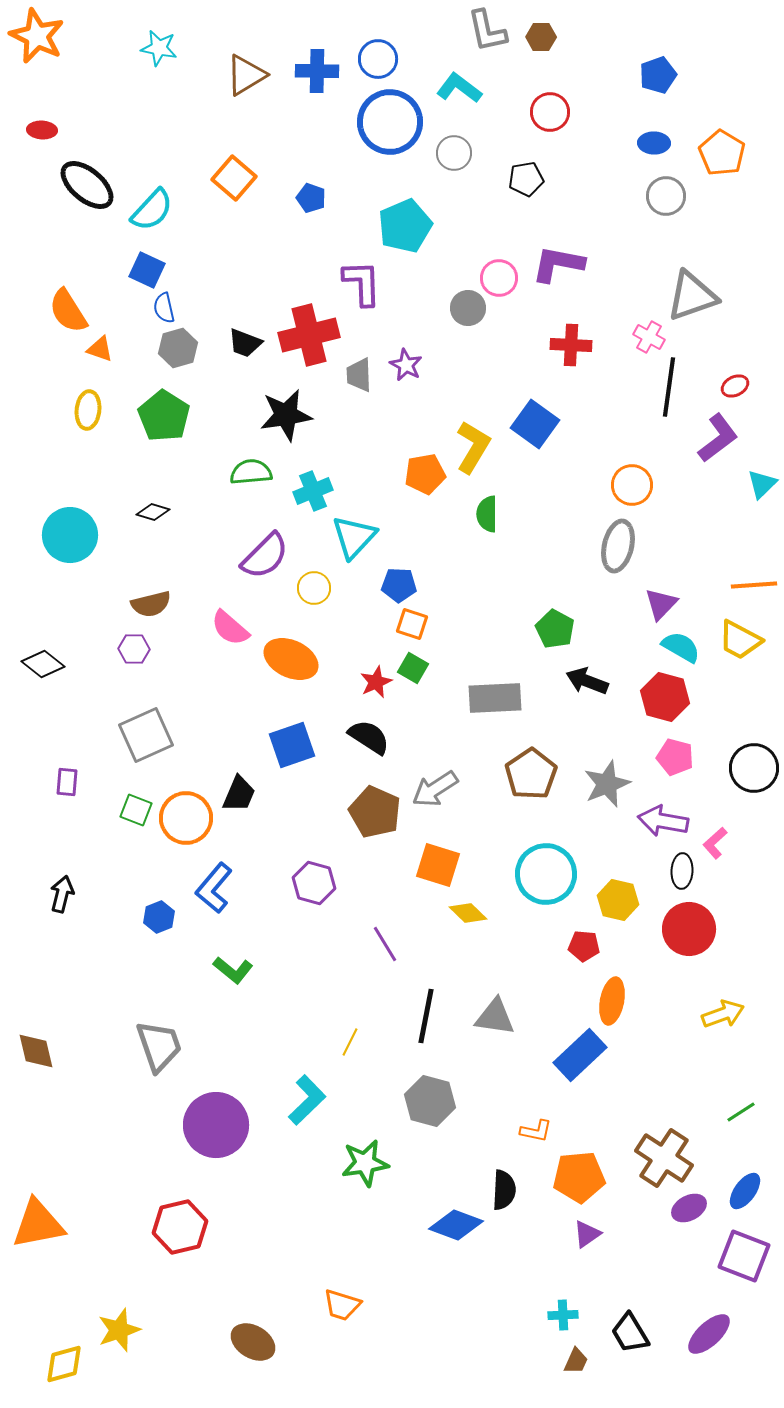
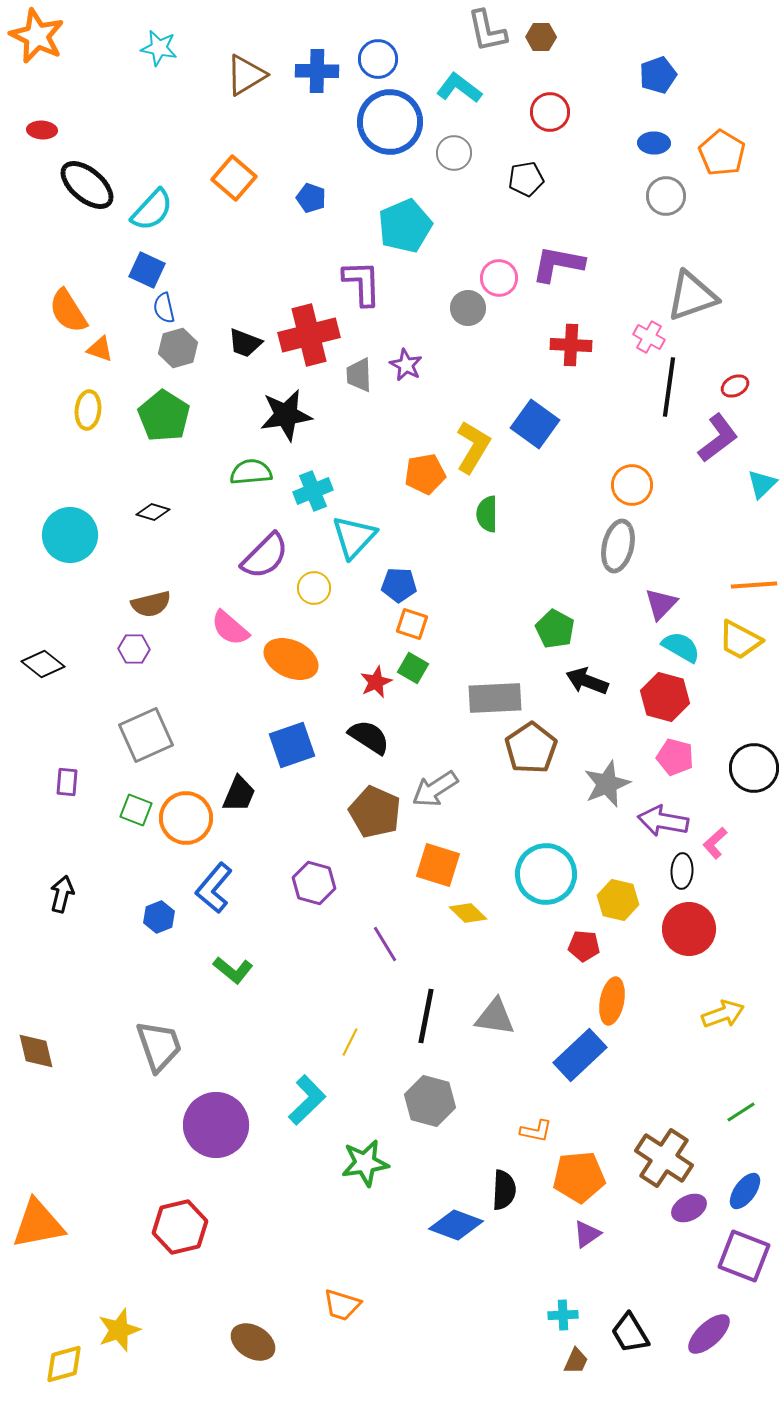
brown pentagon at (531, 774): moved 26 px up
